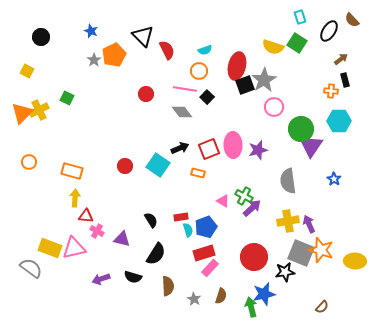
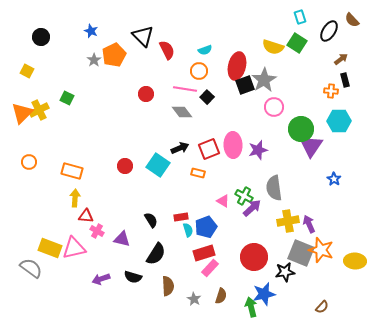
gray semicircle at (288, 181): moved 14 px left, 7 px down
